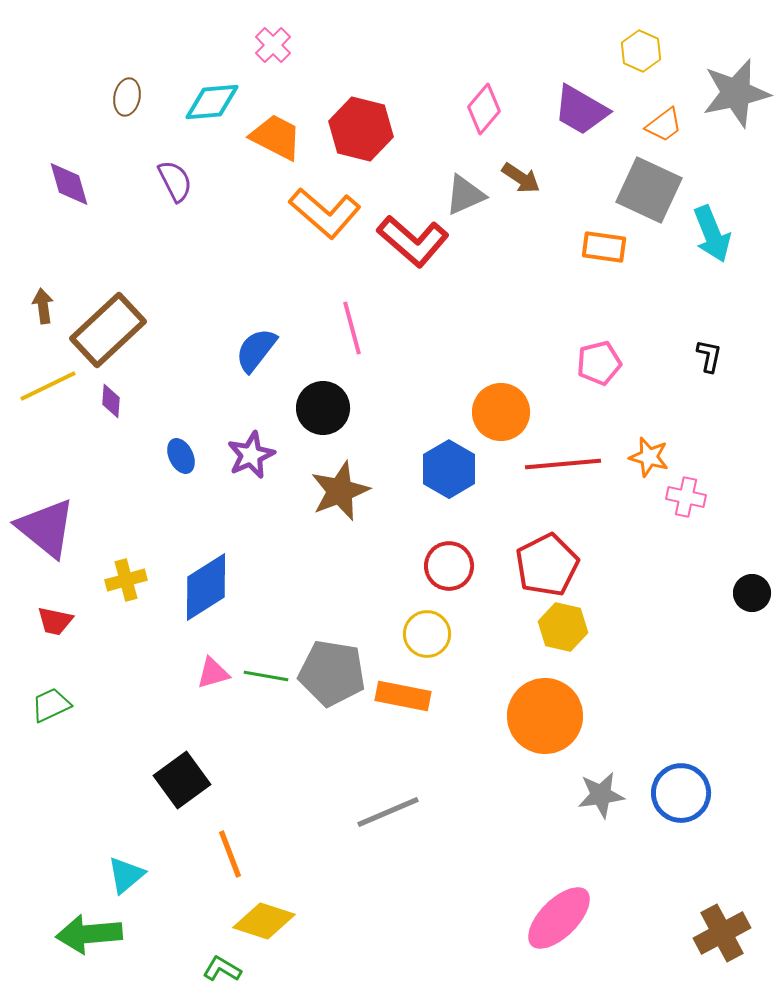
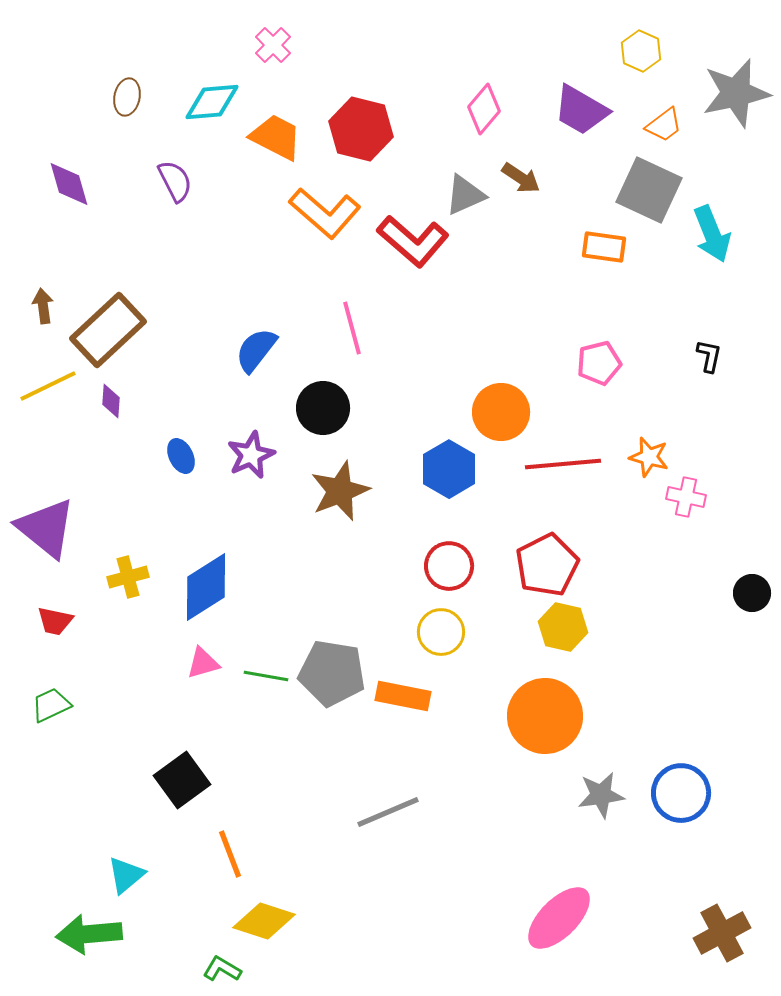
yellow cross at (126, 580): moved 2 px right, 3 px up
yellow circle at (427, 634): moved 14 px right, 2 px up
pink triangle at (213, 673): moved 10 px left, 10 px up
